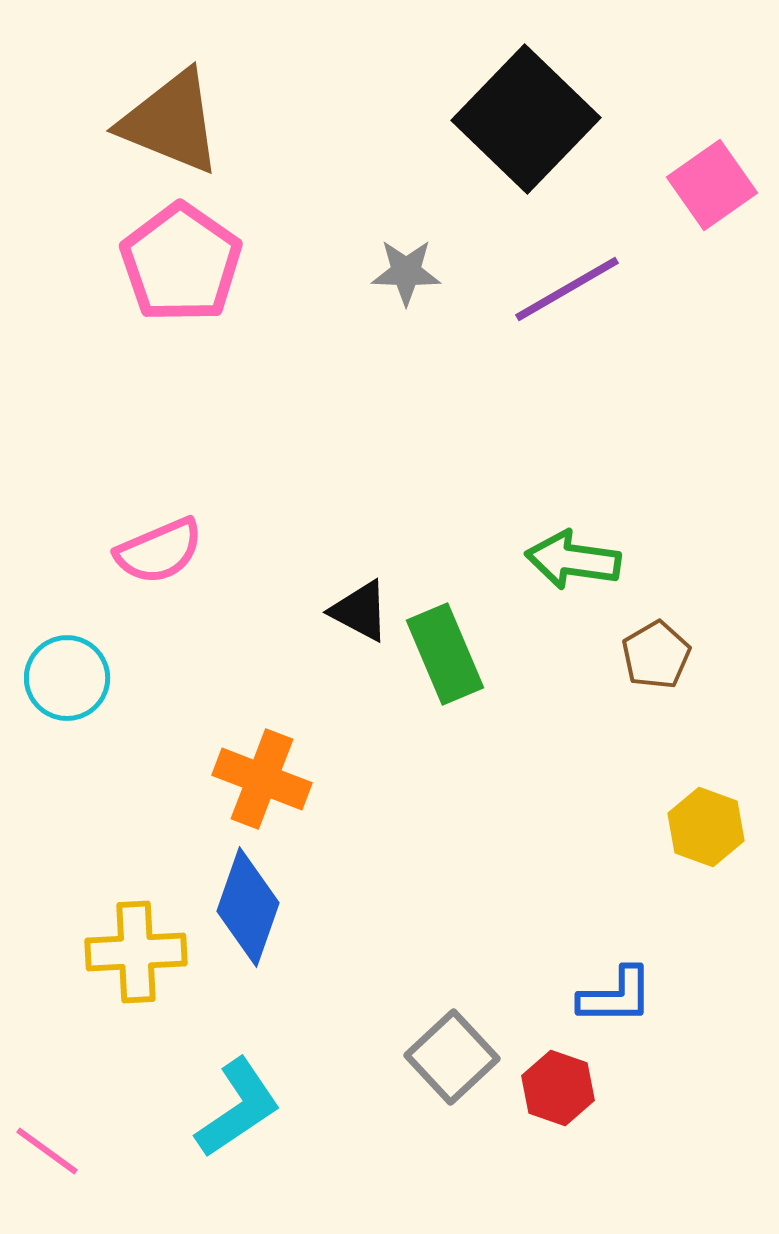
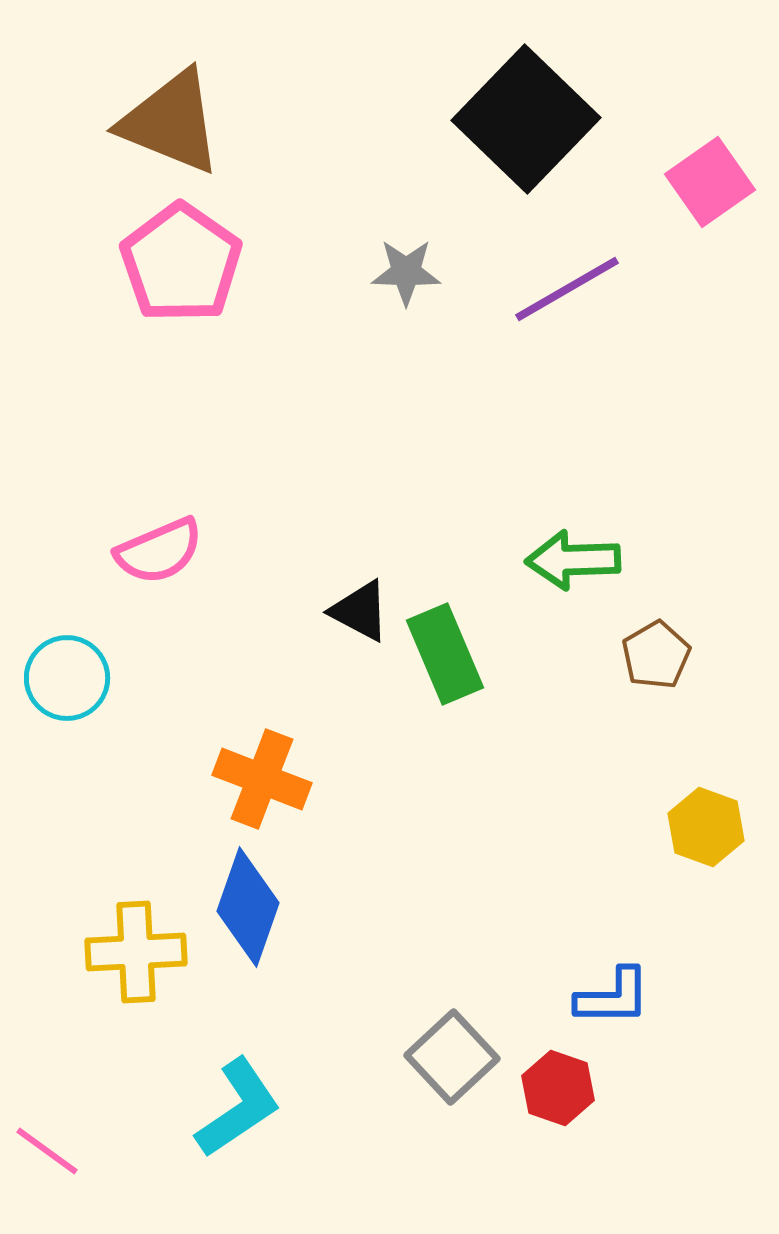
pink square: moved 2 px left, 3 px up
green arrow: rotated 10 degrees counterclockwise
blue L-shape: moved 3 px left, 1 px down
